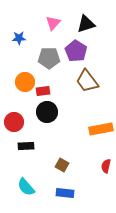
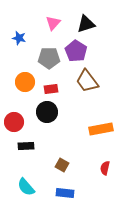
blue star: rotated 16 degrees clockwise
red rectangle: moved 8 px right, 2 px up
red semicircle: moved 1 px left, 2 px down
